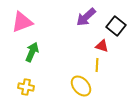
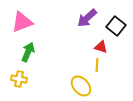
purple arrow: moved 1 px right, 1 px down
red triangle: moved 1 px left, 1 px down
green arrow: moved 4 px left
yellow cross: moved 7 px left, 8 px up
